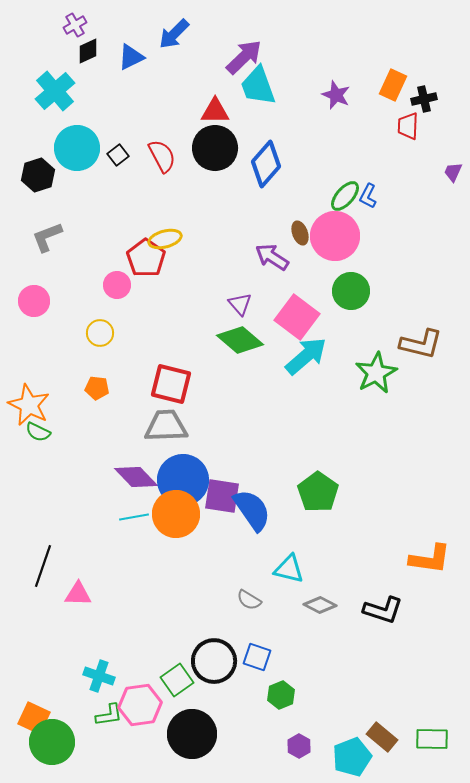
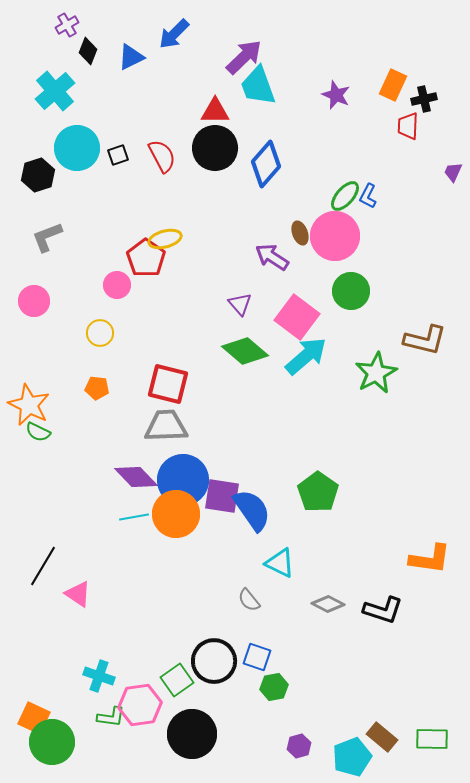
purple cross at (75, 25): moved 8 px left
black diamond at (88, 51): rotated 44 degrees counterclockwise
black square at (118, 155): rotated 20 degrees clockwise
green diamond at (240, 340): moved 5 px right, 11 px down
brown L-shape at (421, 344): moved 4 px right, 4 px up
red square at (171, 384): moved 3 px left
black line at (43, 566): rotated 12 degrees clockwise
cyan triangle at (289, 569): moved 9 px left, 6 px up; rotated 12 degrees clockwise
pink triangle at (78, 594): rotated 32 degrees clockwise
gray semicircle at (249, 600): rotated 20 degrees clockwise
gray diamond at (320, 605): moved 8 px right, 1 px up
green hexagon at (281, 695): moved 7 px left, 8 px up; rotated 12 degrees clockwise
green L-shape at (109, 715): moved 2 px right, 2 px down; rotated 16 degrees clockwise
purple hexagon at (299, 746): rotated 15 degrees clockwise
